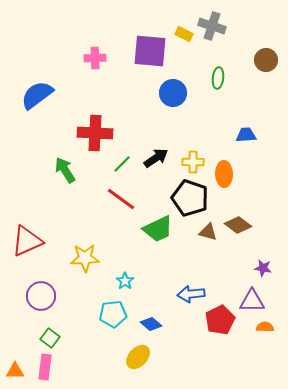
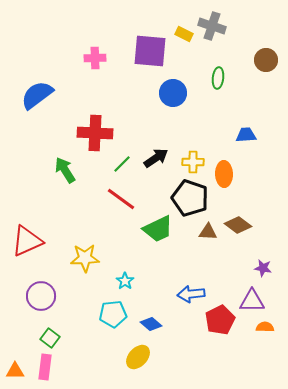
brown triangle: rotated 12 degrees counterclockwise
